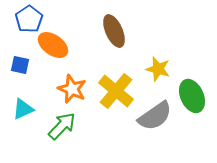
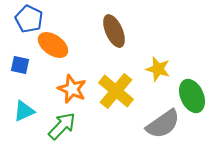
blue pentagon: rotated 12 degrees counterclockwise
cyan triangle: moved 1 px right, 2 px down
gray semicircle: moved 8 px right, 8 px down
